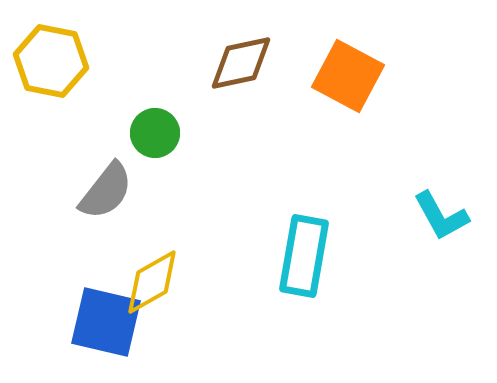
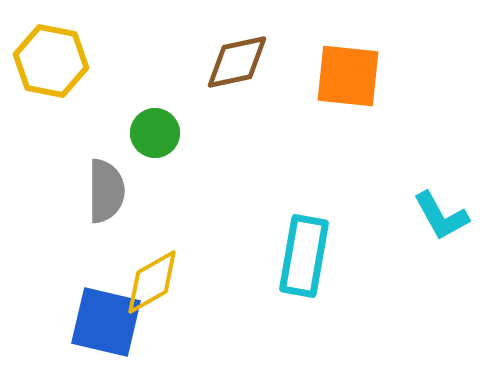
brown diamond: moved 4 px left, 1 px up
orange square: rotated 22 degrees counterclockwise
gray semicircle: rotated 38 degrees counterclockwise
